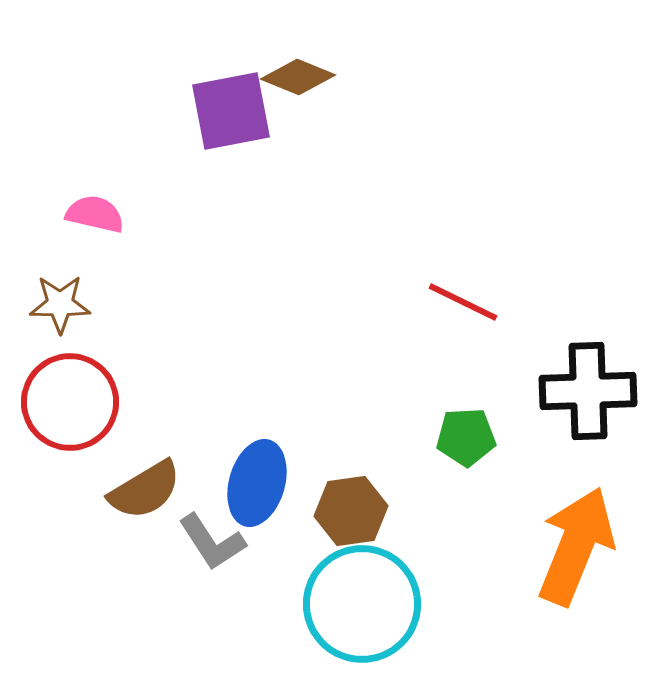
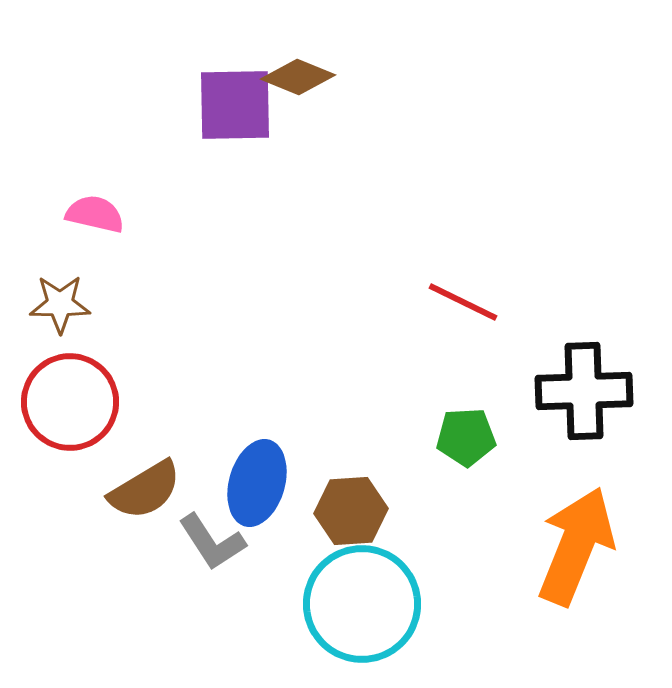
purple square: moved 4 px right, 6 px up; rotated 10 degrees clockwise
black cross: moved 4 px left
brown hexagon: rotated 4 degrees clockwise
